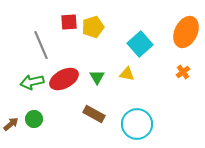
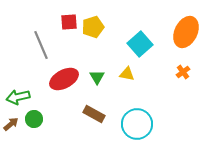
green arrow: moved 14 px left, 15 px down
